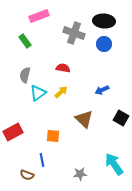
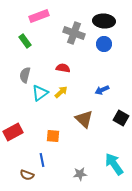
cyan triangle: moved 2 px right
